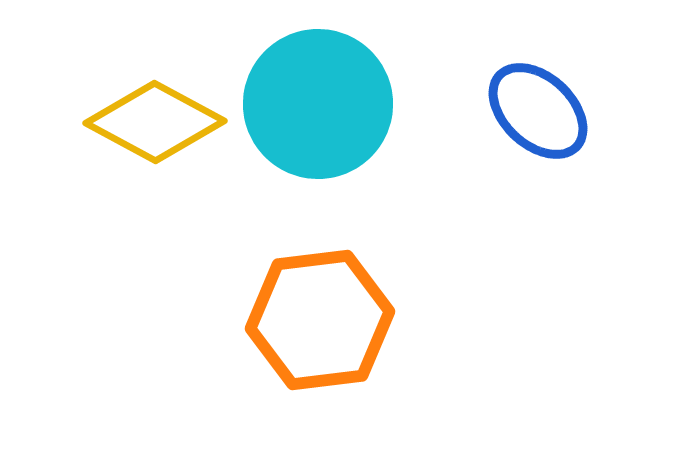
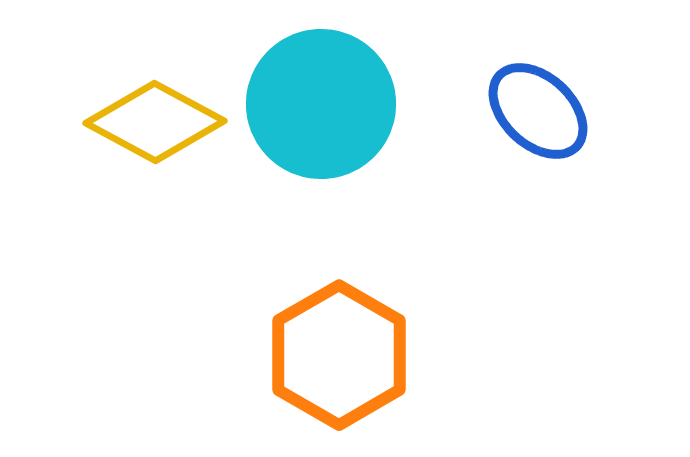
cyan circle: moved 3 px right
orange hexagon: moved 19 px right, 35 px down; rotated 23 degrees counterclockwise
